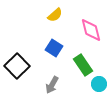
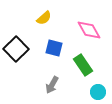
yellow semicircle: moved 11 px left, 3 px down
pink diamond: moved 2 px left; rotated 15 degrees counterclockwise
blue square: rotated 18 degrees counterclockwise
black square: moved 1 px left, 17 px up
cyan circle: moved 1 px left, 8 px down
